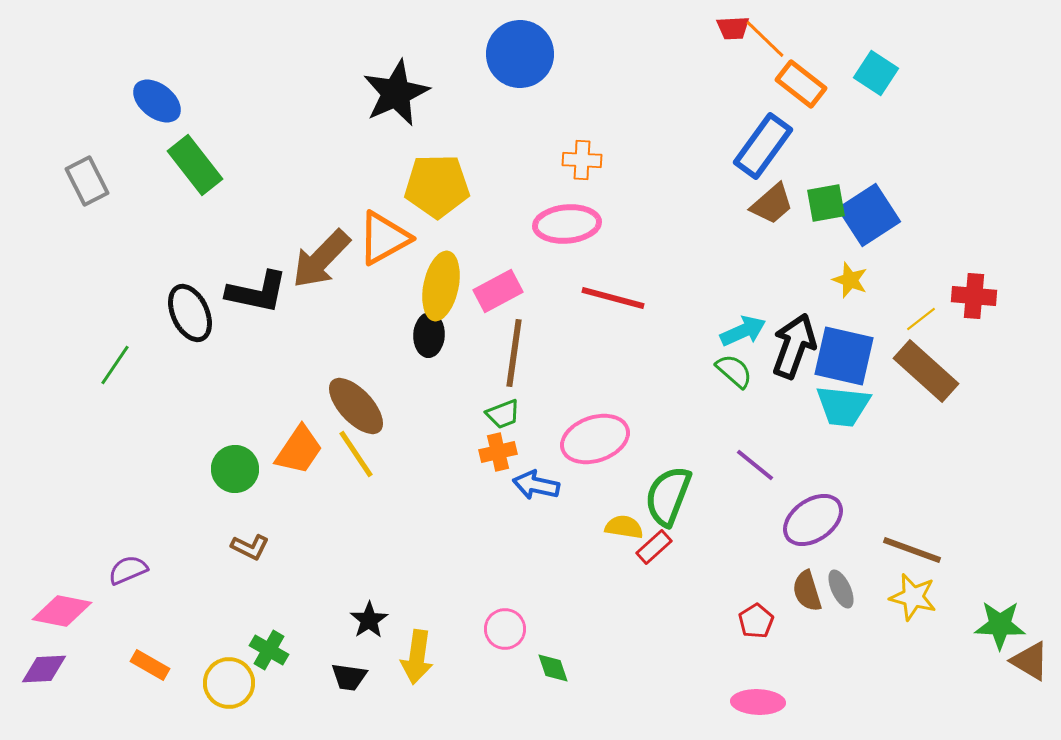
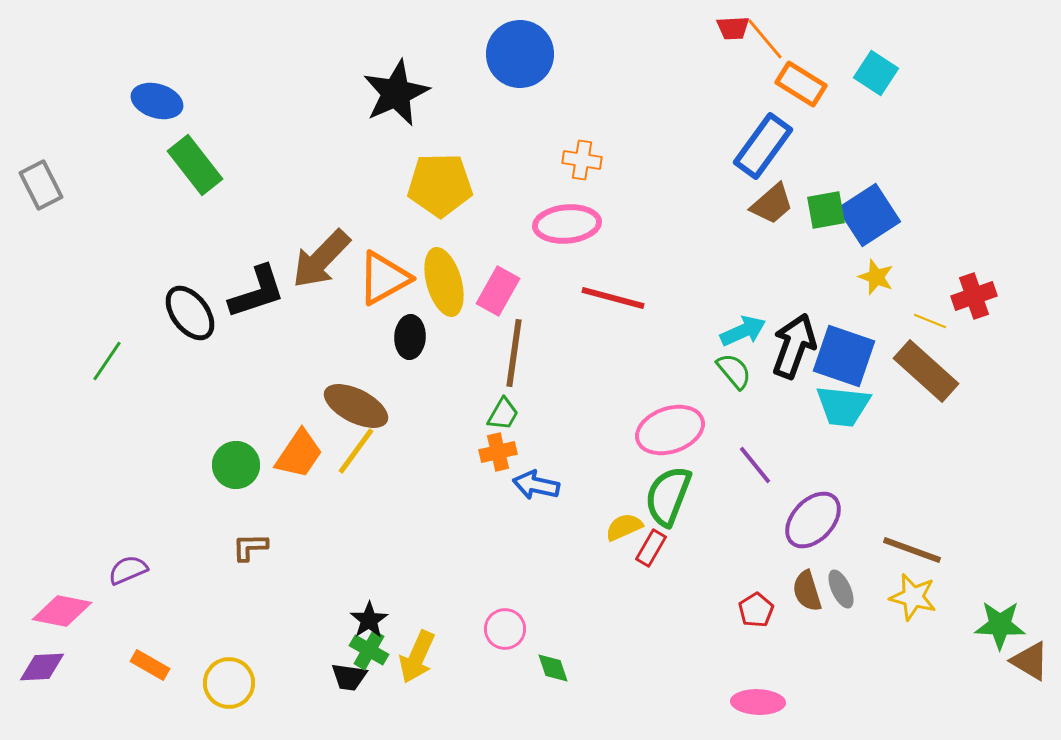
orange line at (765, 39): rotated 6 degrees clockwise
orange rectangle at (801, 84): rotated 6 degrees counterclockwise
blue ellipse at (157, 101): rotated 21 degrees counterclockwise
orange cross at (582, 160): rotated 6 degrees clockwise
gray rectangle at (87, 181): moved 46 px left, 4 px down
yellow pentagon at (437, 186): moved 3 px right, 1 px up
green square at (826, 203): moved 7 px down
orange triangle at (384, 238): moved 40 px down
yellow star at (850, 280): moved 26 px right, 3 px up
yellow ellipse at (441, 286): moved 3 px right, 4 px up; rotated 28 degrees counterclockwise
pink rectangle at (498, 291): rotated 33 degrees counterclockwise
black L-shape at (257, 292): rotated 30 degrees counterclockwise
red cross at (974, 296): rotated 24 degrees counterclockwise
black ellipse at (190, 313): rotated 12 degrees counterclockwise
yellow line at (921, 319): moved 9 px right, 2 px down; rotated 60 degrees clockwise
black ellipse at (429, 335): moved 19 px left, 2 px down
blue square at (844, 356): rotated 6 degrees clockwise
green line at (115, 365): moved 8 px left, 4 px up
green semicircle at (734, 371): rotated 9 degrees clockwise
brown ellipse at (356, 406): rotated 20 degrees counterclockwise
green trapezoid at (503, 414): rotated 39 degrees counterclockwise
pink ellipse at (595, 439): moved 75 px right, 9 px up
orange trapezoid at (299, 450): moved 4 px down
yellow line at (356, 454): moved 3 px up; rotated 70 degrees clockwise
purple line at (755, 465): rotated 12 degrees clockwise
green circle at (235, 469): moved 1 px right, 4 px up
purple ellipse at (813, 520): rotated 12 degrees counterclockwise
yellow semicircle at (624, 527): rotated 33 degrees counterclockwise
brown L-shape at (250, 547): rotated 153 degrees clockwise
red rectangle at (654, 547): moved 3 px left, 1 px down; rotated 18 degrees counterclockwise
red pentagon at (756, 621): moved 11 px up
green cross at (269, 650): moved 100 px right
yellow arrow at (417, 657): rotated 16 degrees clockwise
purple diamond at (44, 669): moved 2 px left, 2 px up
